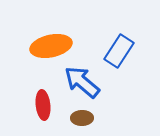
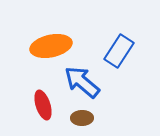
red ellipse: rotated 12 degrees counterclockwise
